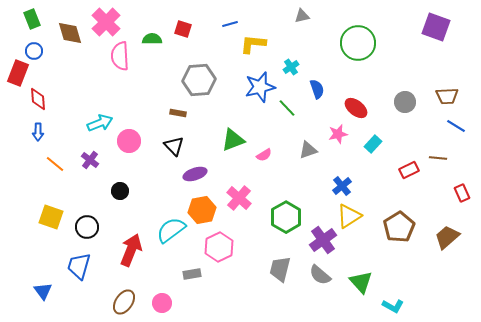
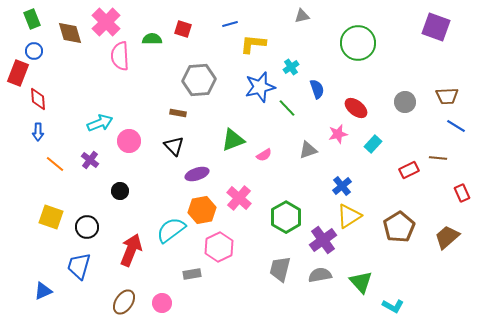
purple ellipse at (195, 174): moved 2 px right
gray semicircle at (320, 275): rotated 130 degrees clockwise
blue triangle at (43, 291): rotated 42 degrees clockwise
